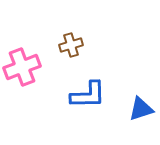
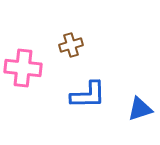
pink cross: moved 1 px right, 1 px down; rotated 27 degrees clockwise
blue triangle: moved 1 px left
